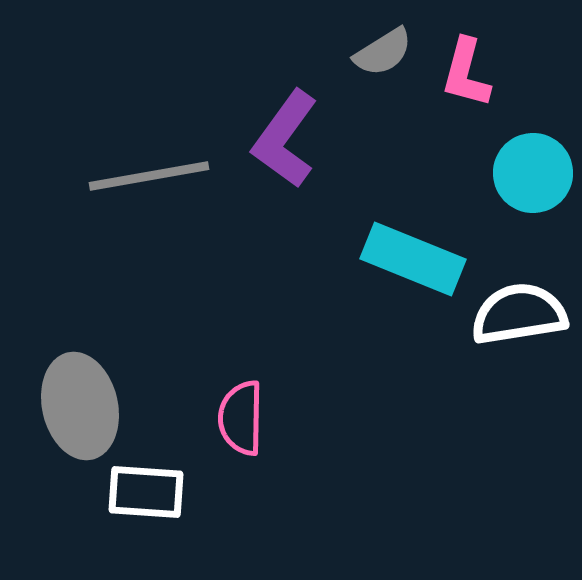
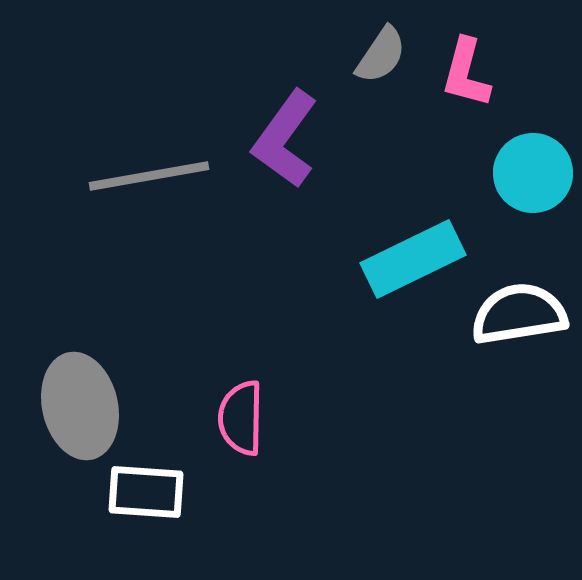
gray semicircle: moved 2 px left, 3 px down; rotated 24 degrees counterclockwise
cyan rectangle: rotated 48 degrees counterclockwise
